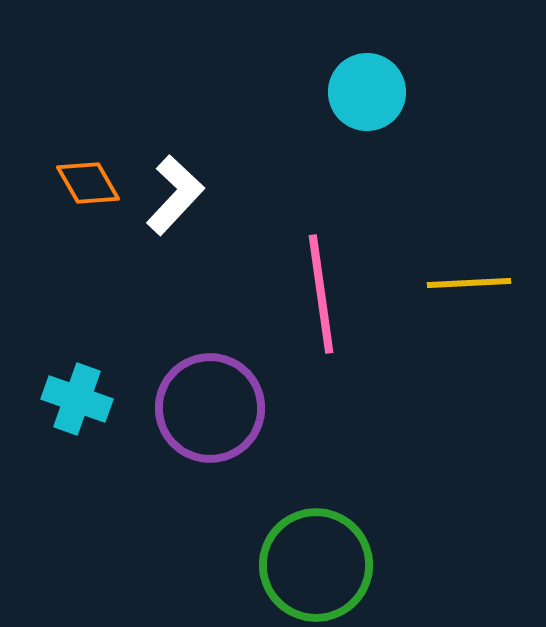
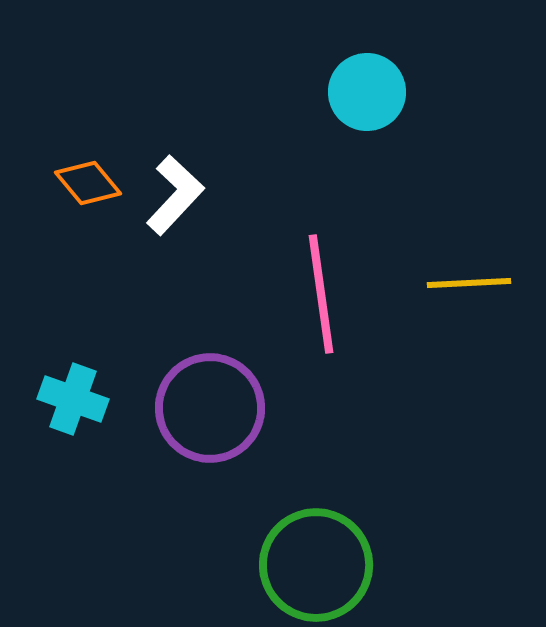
orange diamond: rotated 10 degrees counterclockwise
cyan cross: moved 4 px left
